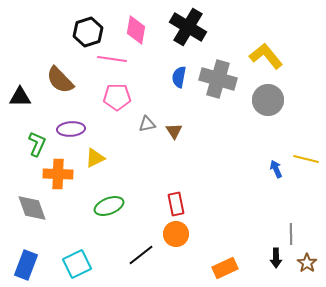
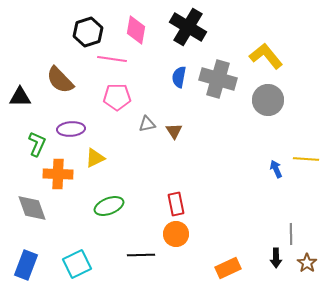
yellow line: rotated 10 degrees counterclockwise
black line: rotated 36 degrees clockwise
orange rectangle: moved 3 px right
